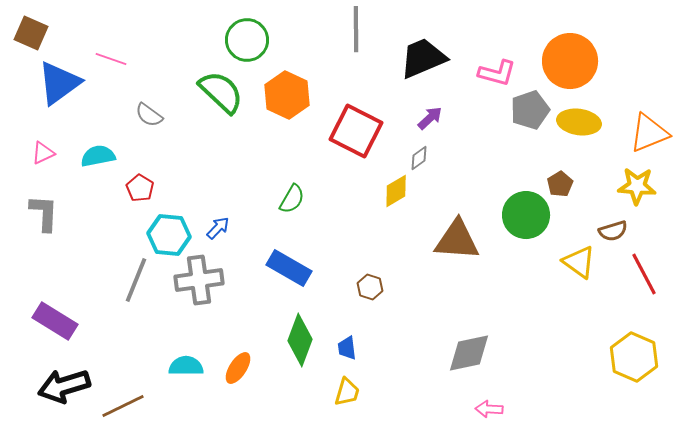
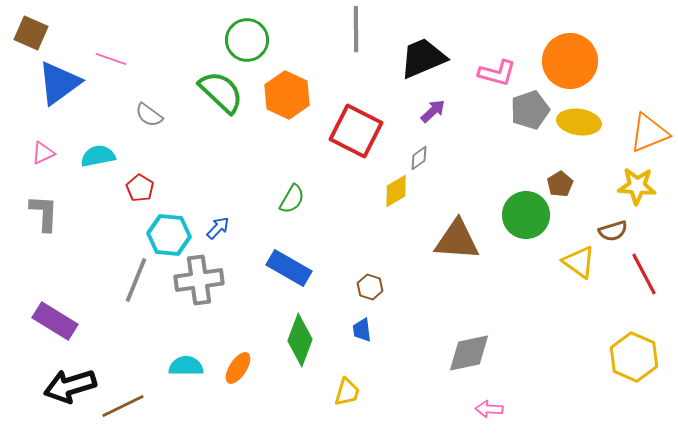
purple arrow at (430, 118): moved 3 px right, 7 px up
blue trapezoid at (347, 348): moved 15 px right, 18 px up
black arrow at (64, 386): moved 6 px right
